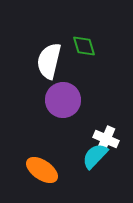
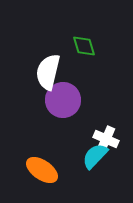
white semicircle: moved 1 px left, 11 px down
